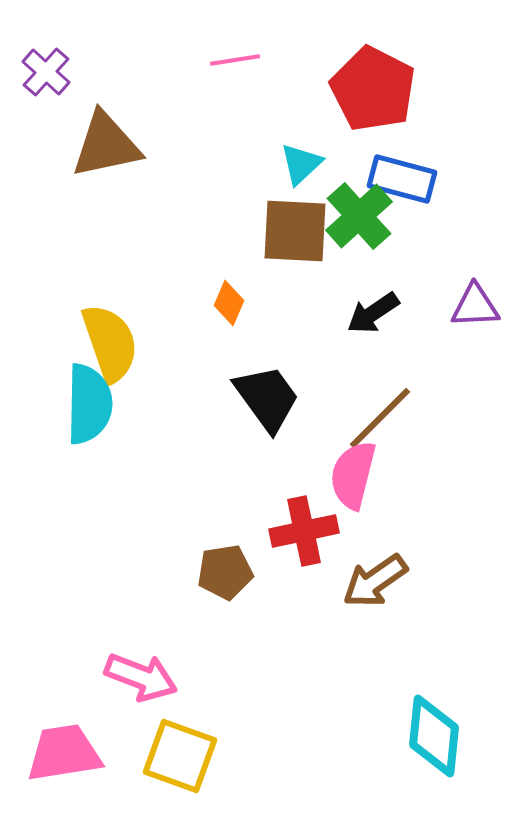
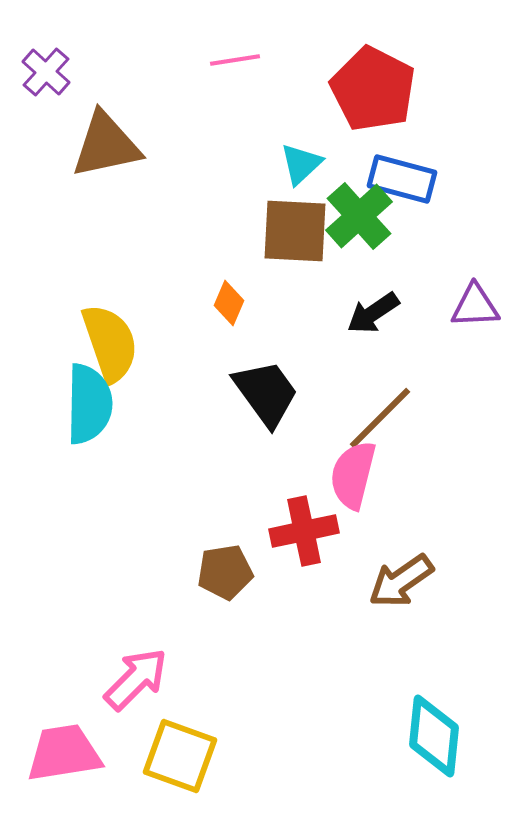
black trapezoid: moved 1 px left, 5 px up
brown arrow: moved 26 px right
pink arrow: moved 5 px left, 2 px down; rotated 66 degrees counterclockwise
